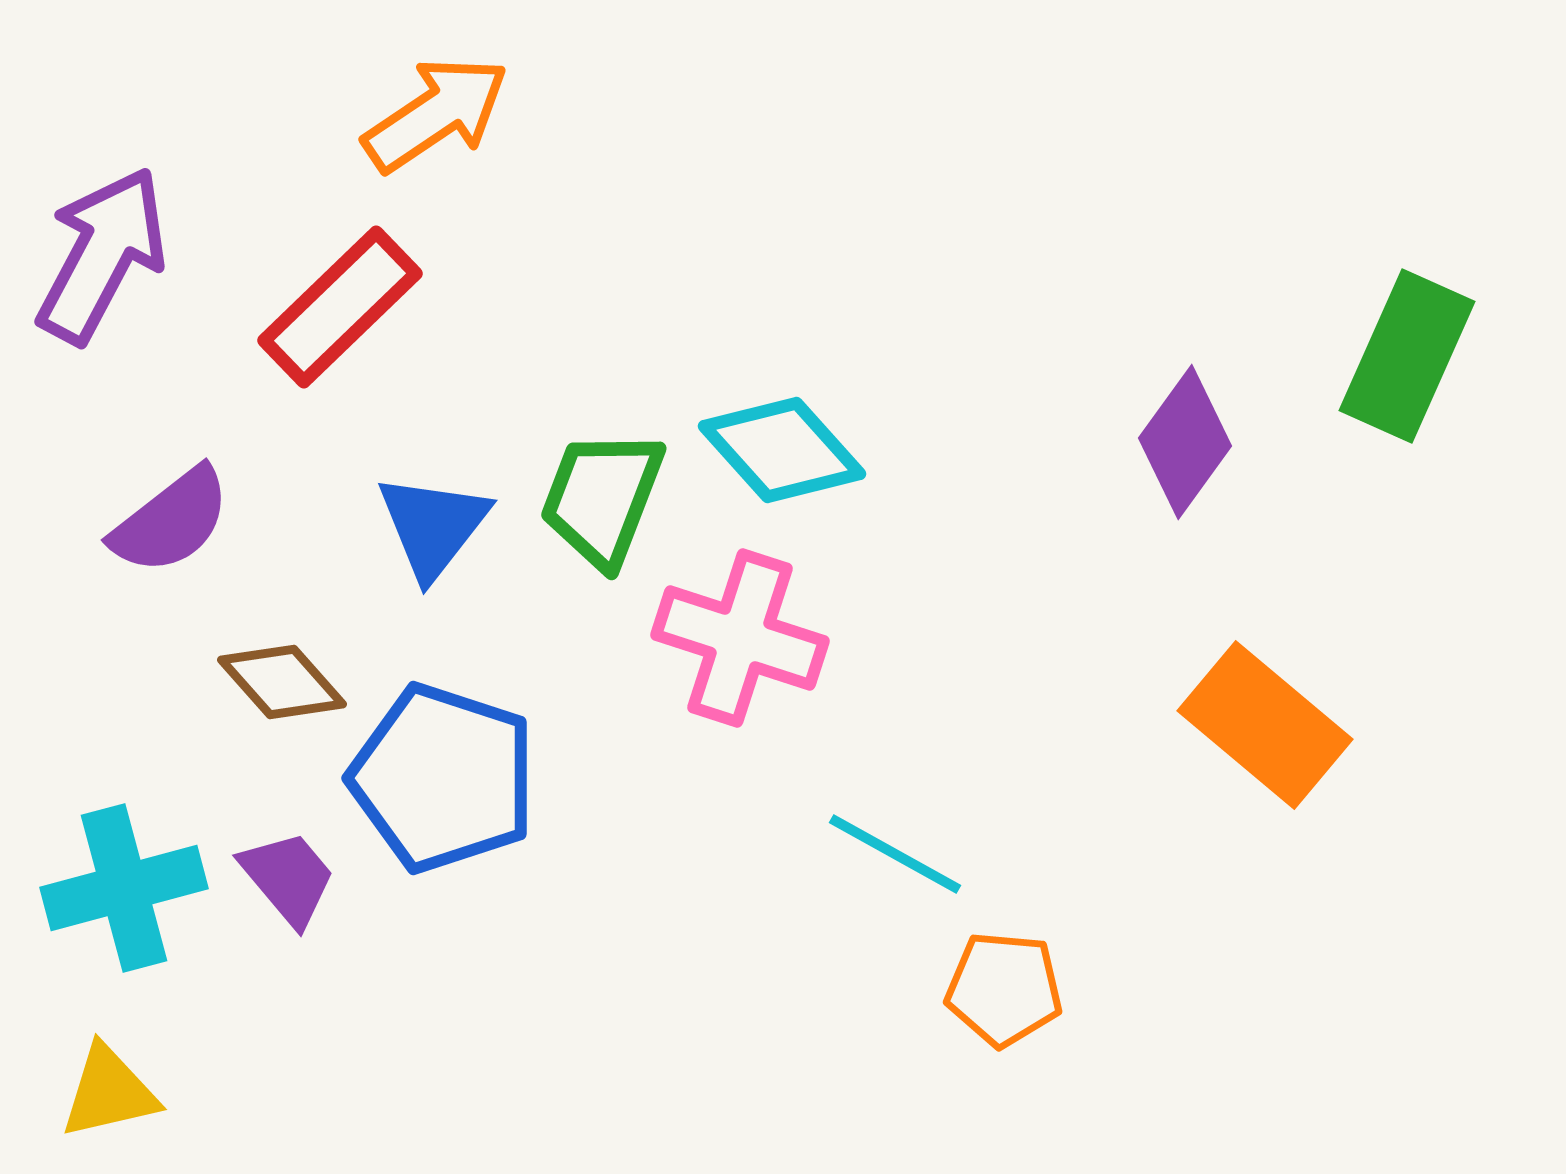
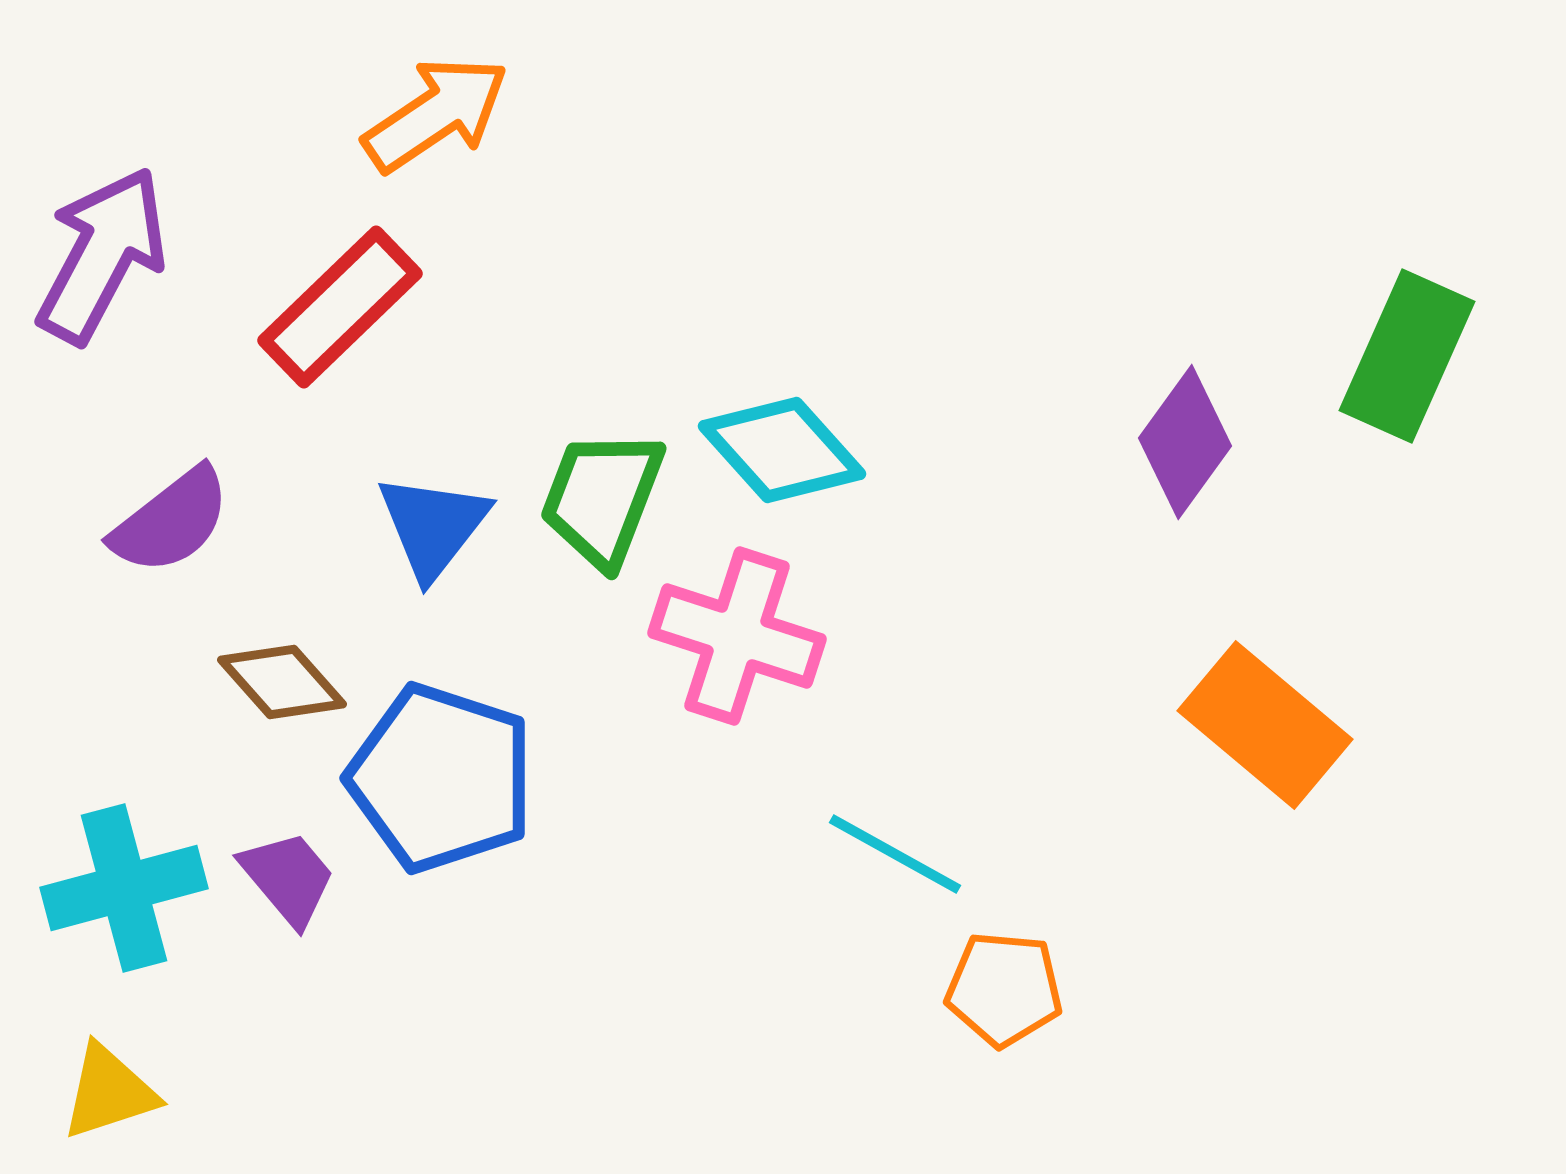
pink cross: moved 3 px left, 2 px up
blue pentagon: moved 2 px left
yellow triangle: rotated 5 degrees counterclockwise
